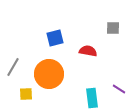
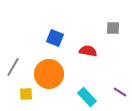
blue square: rotated 36 degrees clockwise
purple line: moved 1 px right, 3 px down
cyan rectangle: moved 5 px left, 1 px up; rotated 36 degrees counterclockwise
